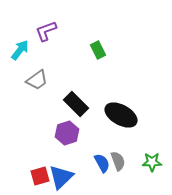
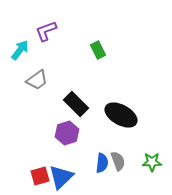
blue semicircle: rotated 36 degrees clockwise
